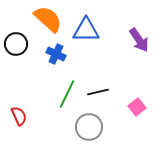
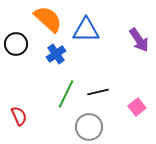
blue cross: rotated 30 degrees clockwise
green line: moved 1 px left
